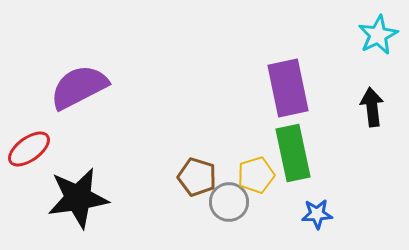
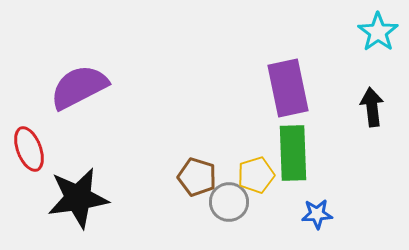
cyan star: moved 3 px up; rotated 9 degrees counterclockwise
red ellipse: rotated 75 degrees counterclockwise
green rectangle: rotated 10 degrees clockwise
